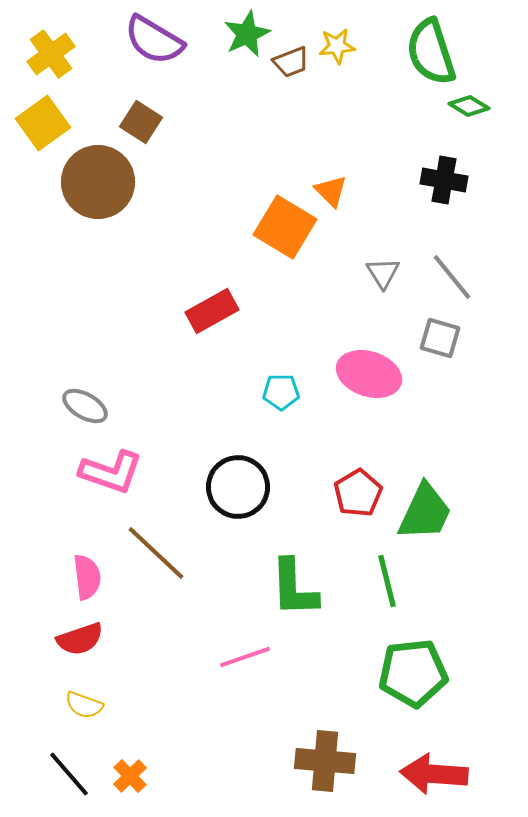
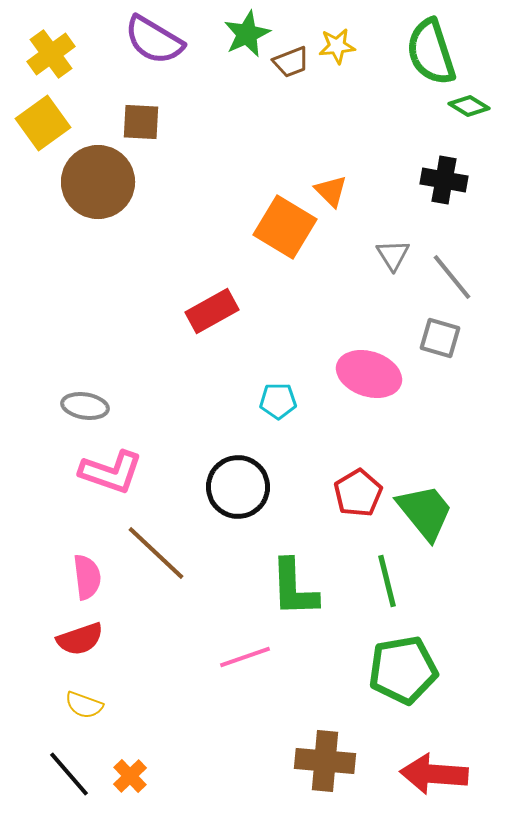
brown square: rotated 30 degrees counterclockwise
gray triangle: moved 10 px right, 18 px up
cyan pentagon: moved 3 px left, 9 px down
gray ellipse: rotated 21 degrees counterclockwise
green trapezoid: rotated 64 degrees counterclockwise
green pentagon: moved 10 px left, 3 px up; rotated 4 degrees counterclockwise
